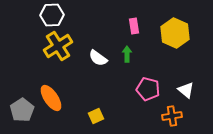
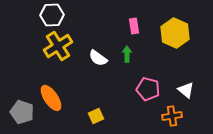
gray pentagon: moved 2 px down; rotated 20 degrees counterclockwise
